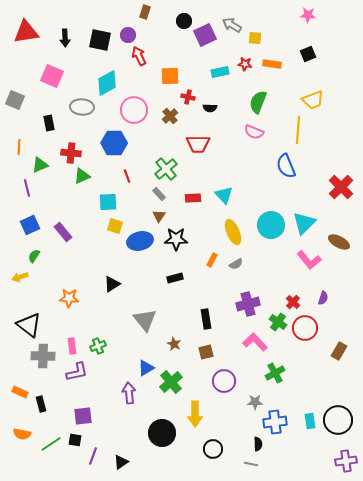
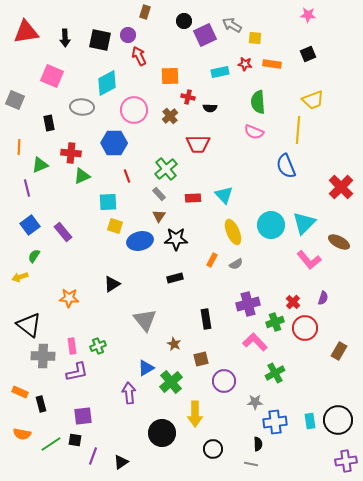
green semicircle at (258, 102): rotated 25 degrees counterclockwise
blue square at (30, 225): rotated 12 degrees counterclockwise
green cross at (278, 322): moved 3 px left; rotated 36 degrees clockwise
brown square at (206, 352): moved 5 px left, 7 px down
